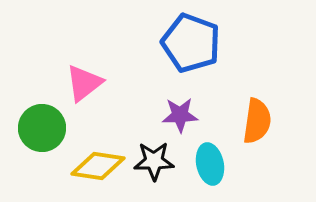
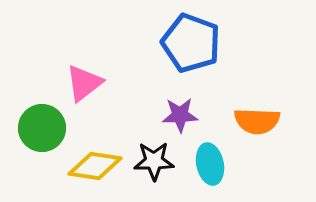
orange semicircle: rotated 84 degrees clockwise
yellow diamond: moved 3 px left
